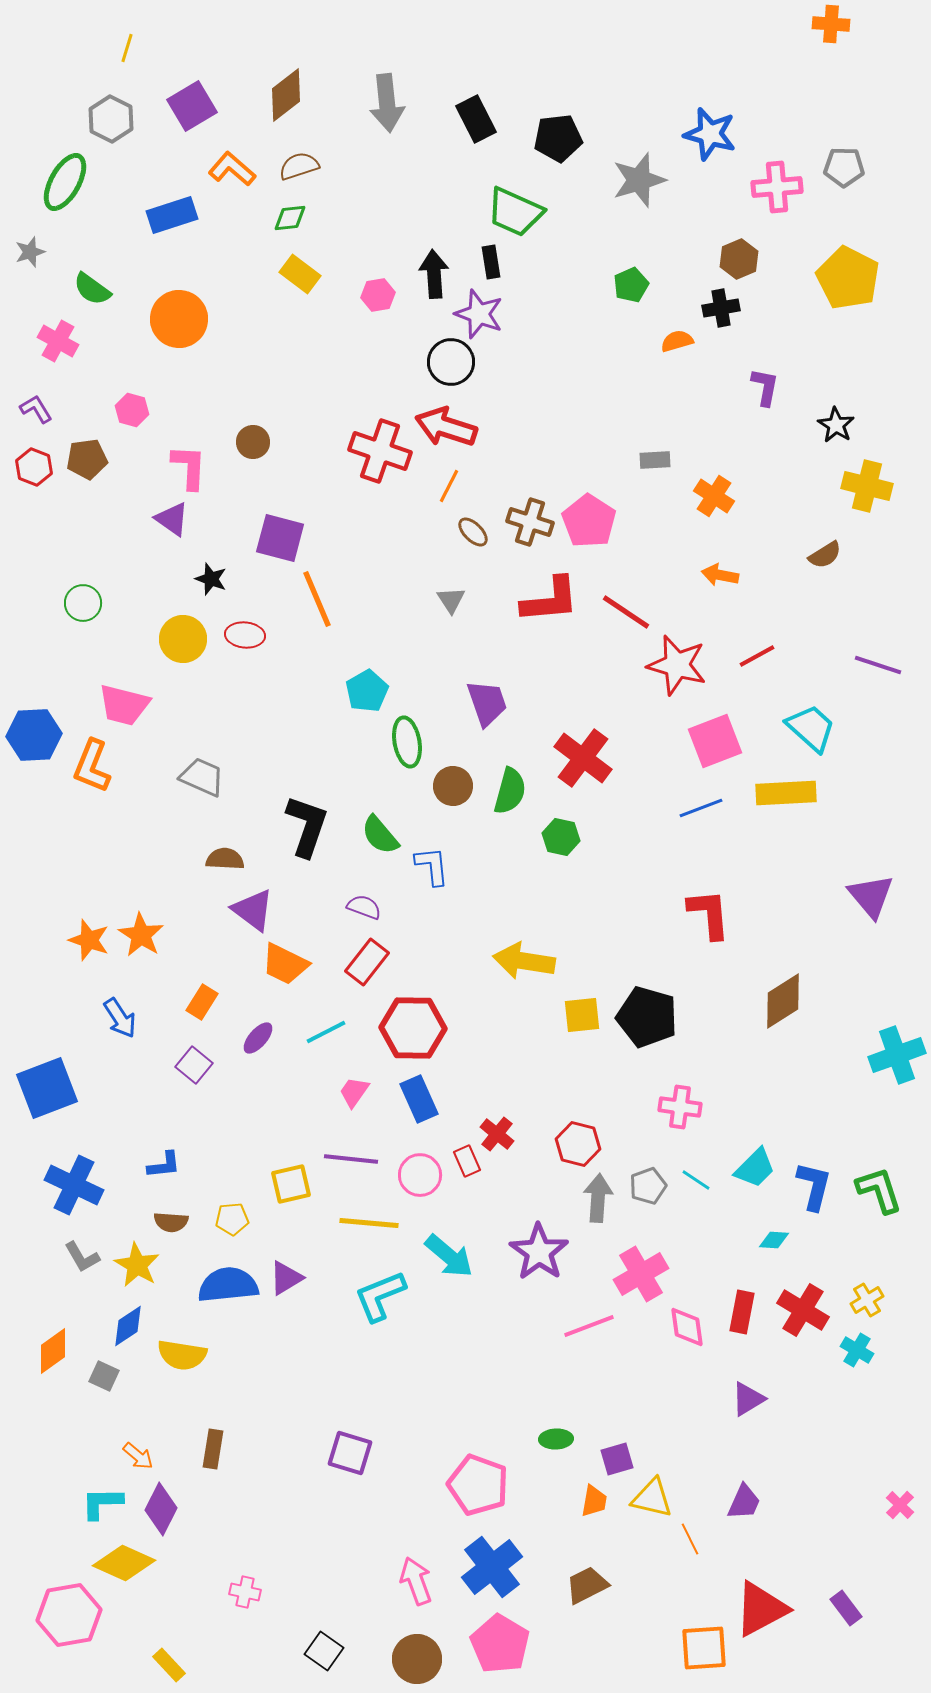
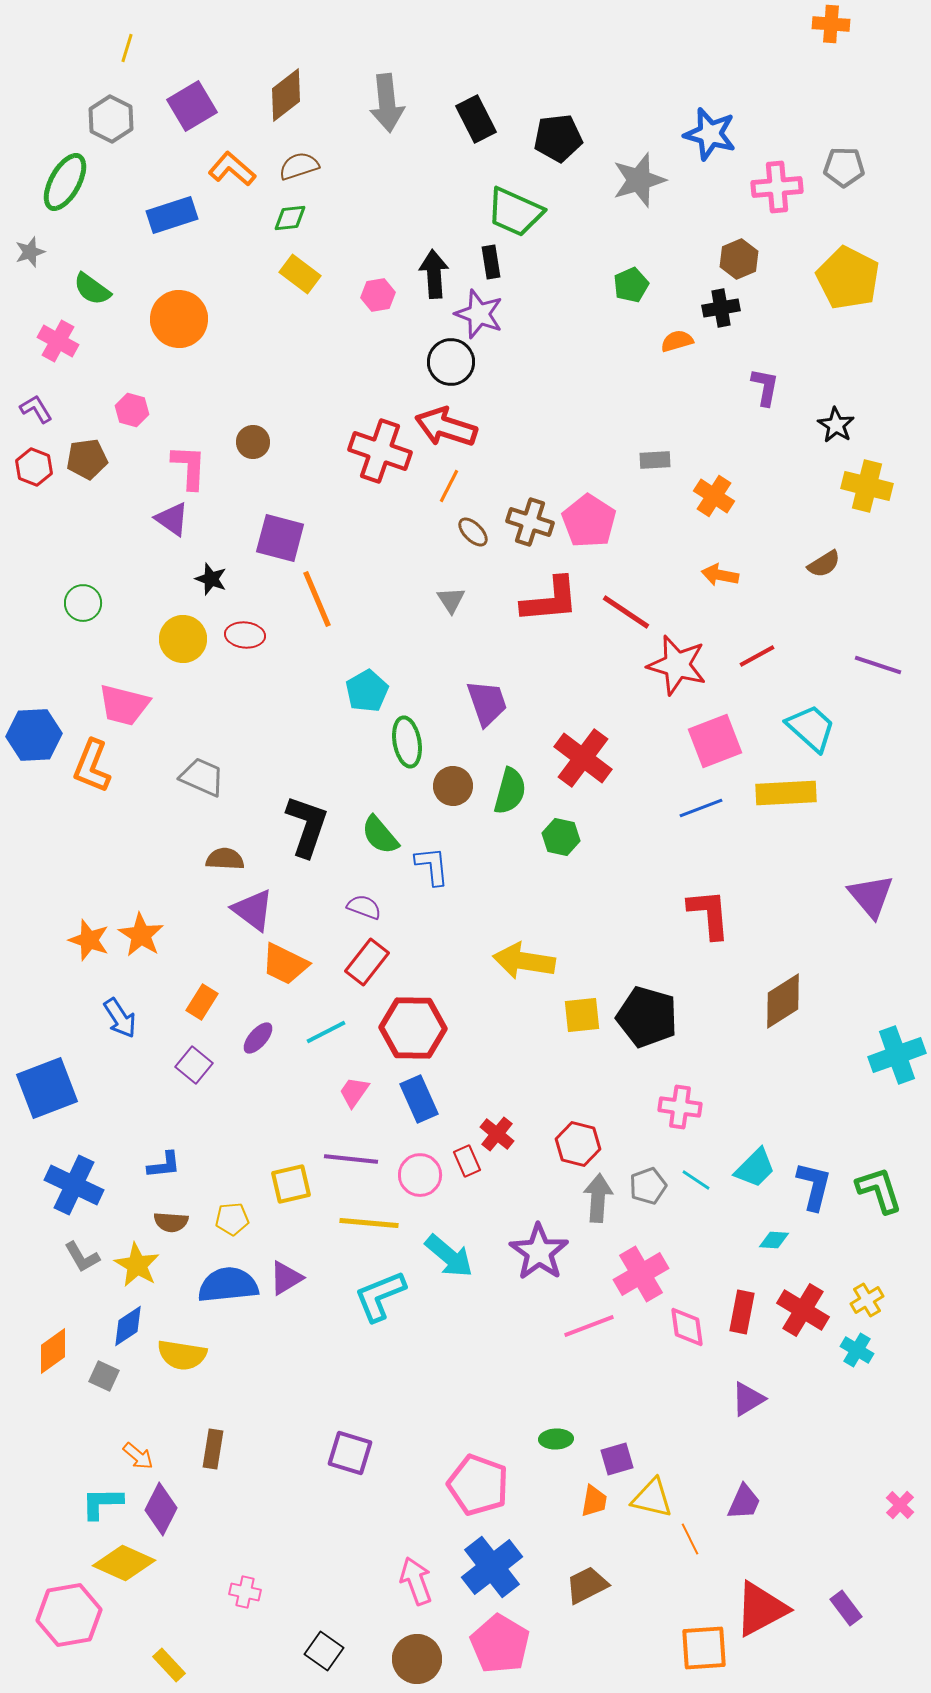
brown semicircle at (825, 555): moved 1 px left, 9 px down
